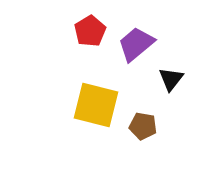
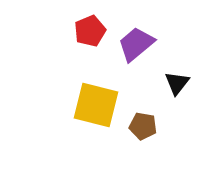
red pentagon: rotated 8 degrees clockwise
black triangle: moved 6 px right, 4 px down
